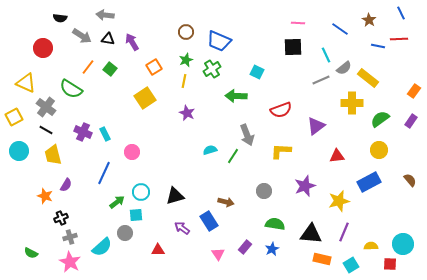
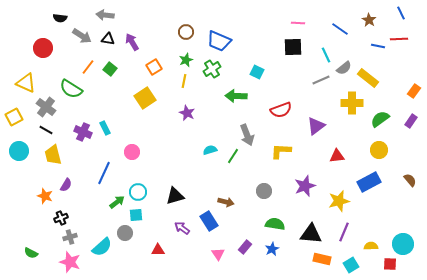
cyan rectangle at (105, 134): moved 6 px up
cyan circle at (141, 192): moved 3 px left
pink star at (70, 262): rotated 10 degrees counterclockwise
